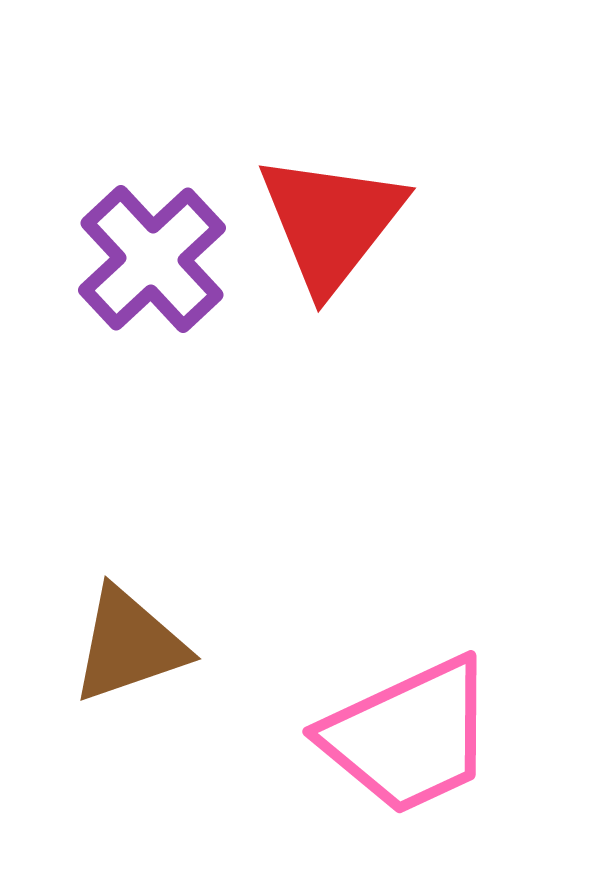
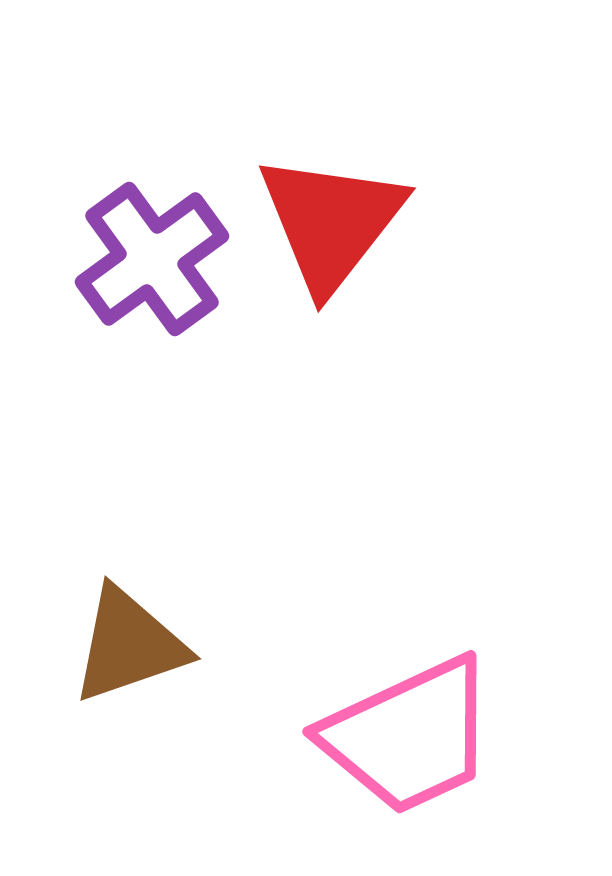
purple cross: rotated 7 degrees clockwise
